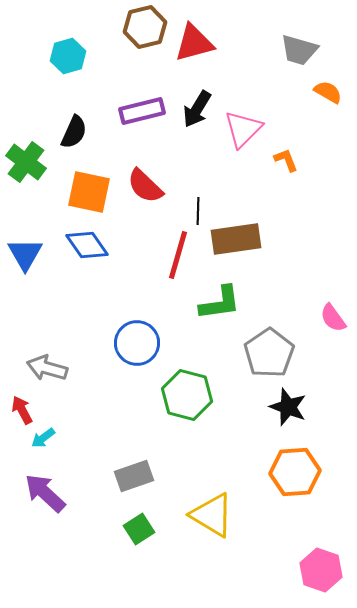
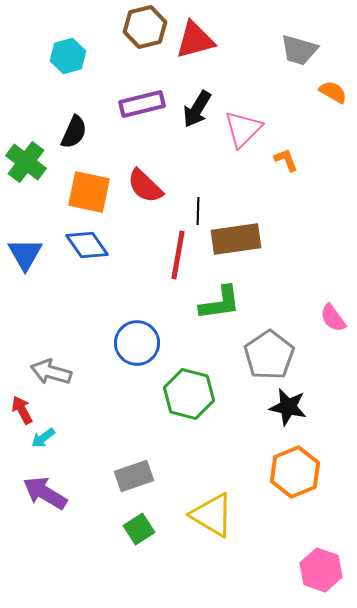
red triangle: moved 1 px right, 3 px up
orange semicircle: moved 5 px right
purple rectangle: moved 7 px up
red line: rotated 6 degrees counterclockwise
gray pentagon: moved 2 px down
gray arrow: moved 4 px right, 4 px down
green hexagon: moved 2 px right, 1 px up
black star: rotated 9 degrees counterclockwise
orange hexagon: rotated 18 degrees counterclockwise
purple arrow: rotated 12 degrees counterclockwise
